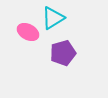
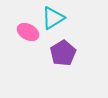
purple pentagon: rotated 15 degrees counterclockwise
